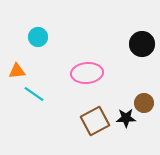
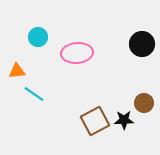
pink ellipse: moved 10 px left, 20 px up
black star: moved 2 px left, 2 px down
